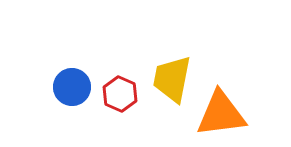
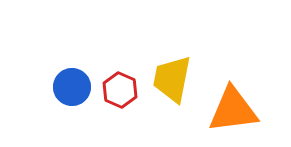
red hexagon: moved 4 px up
orange triangle: moved 12 px right, 4 px up
